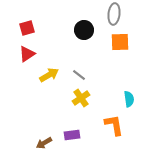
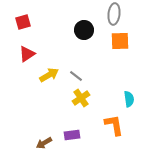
red square: moved 4 px left, 6 px up
orange square: moved 1 px up
gray line: moved 3 px left, 1 px down
